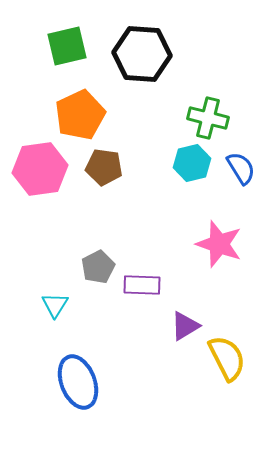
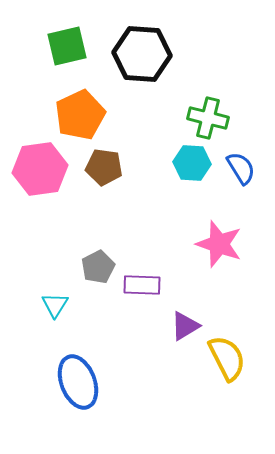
cyan hexagon: rotated 18 degrees clockwise
